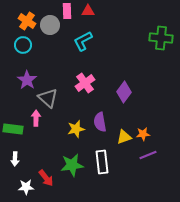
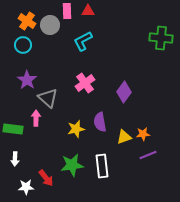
white rectangle: moved 4 px down
